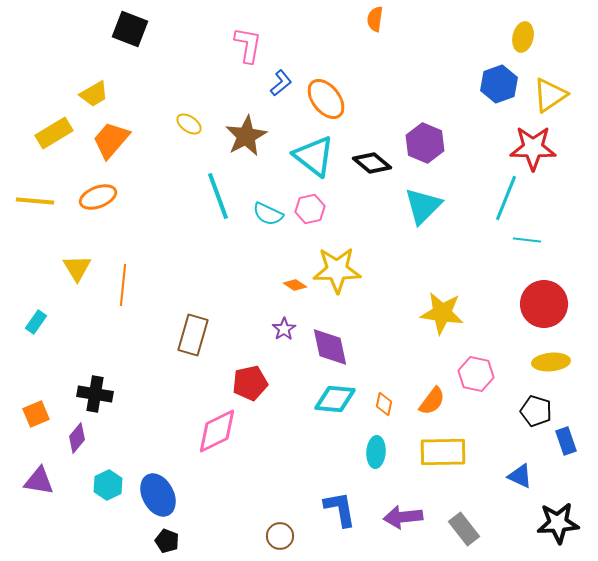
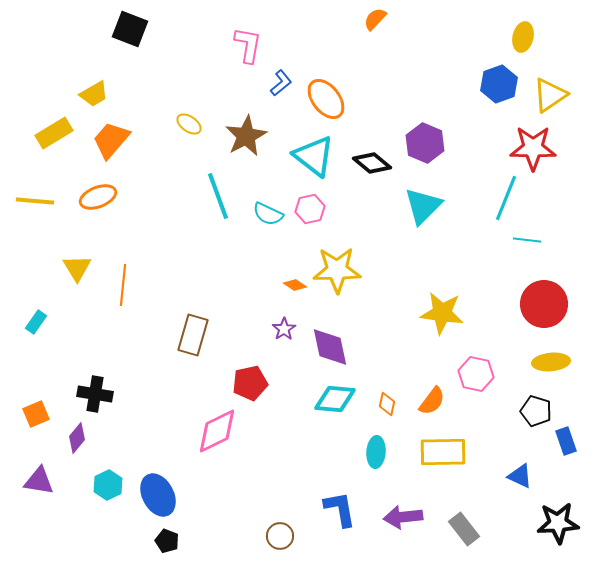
orange semicircle at (375, 19): rotated 35 degrees clockwise
orange diamond at (384, 404): moved 3 px right
